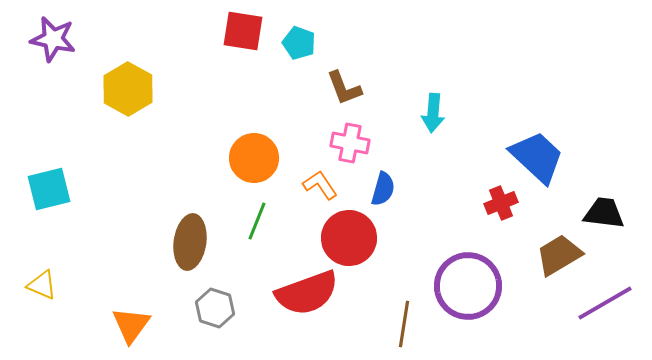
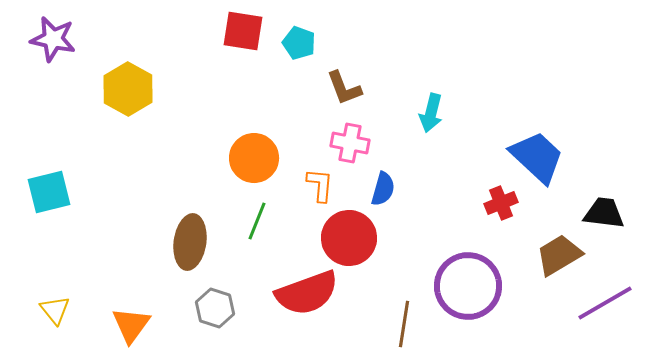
cyan arrow: moved 2 px left; rotated 9 degrees clockwise
orange L-shape: rotated 39 degrees clockwise
cyan square: moved 3 px down
yellow triangle: moved 13 px right, 25 px down; rotated 28 degrees clockwise
